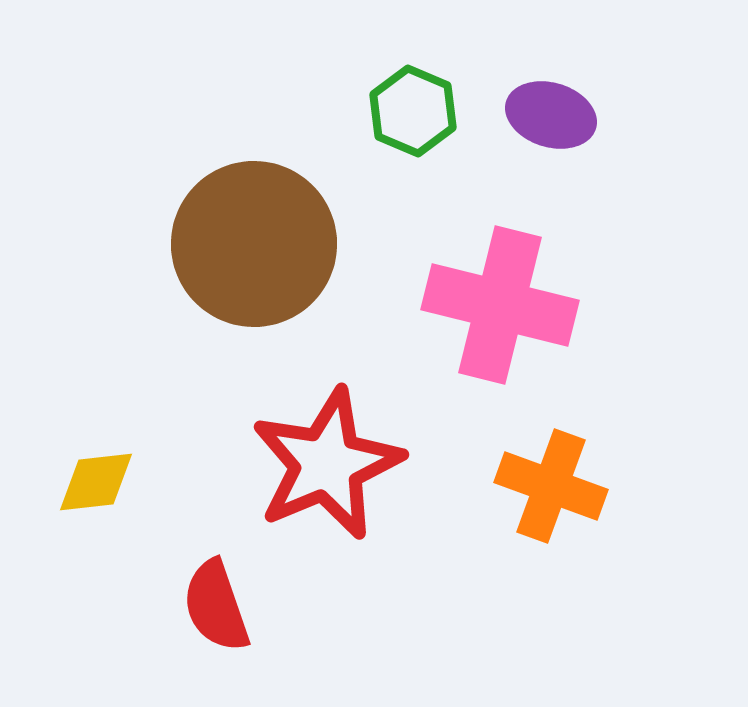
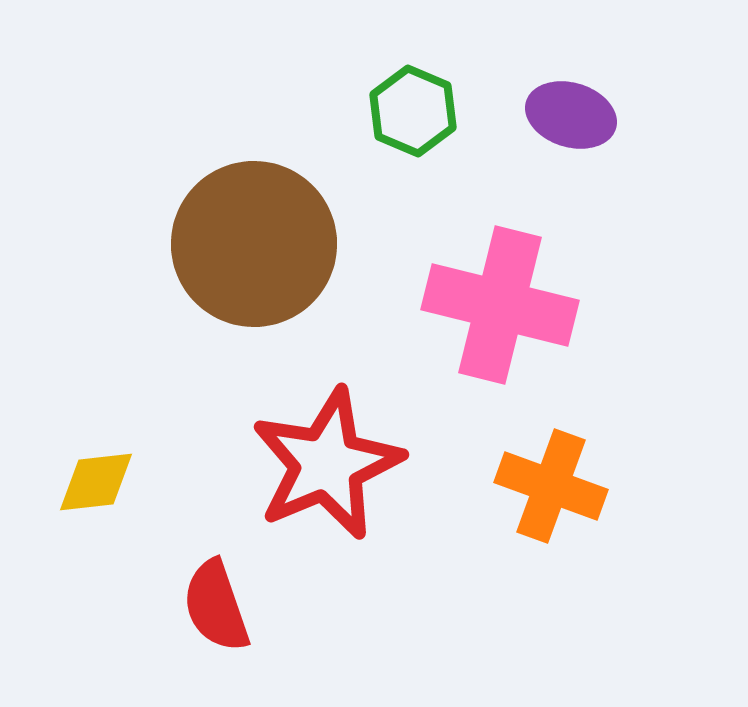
purple ellipse: moved 20 px right
